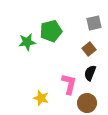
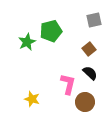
gray square: moved 3 px up
green star: rotated 18 degrees counterclockwise
black semicircle: rotated 112 degrees clockwise
pink L-shape: moved 1 px left
yellow star: moved 9 px left, 1 px down
brown circle: moved 2 px left, 1 px up
